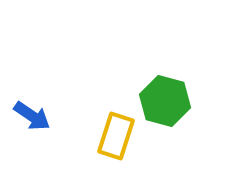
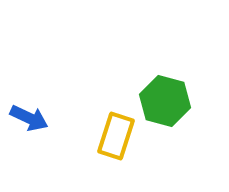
blue arrow: moved 3 px left, 2 px down; rotated 9 degrees counterclockwise
